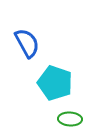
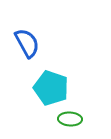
cyan pentagon: moved 4 px left, 5 px down
